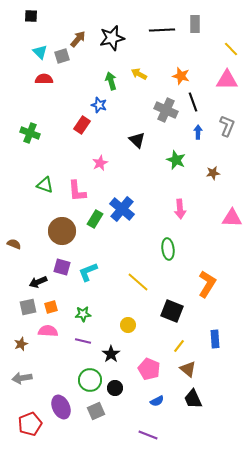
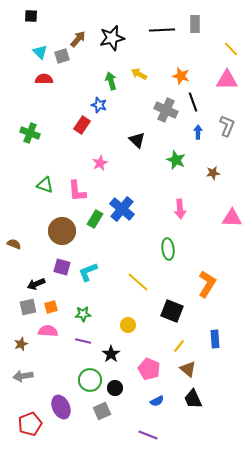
black arrow at (38, 282): moved 2 px left, 2 px down
gray arrow at (22, 378): moved 1 px right, 2 px up
gray square at (96, 411): moved 6 px right
